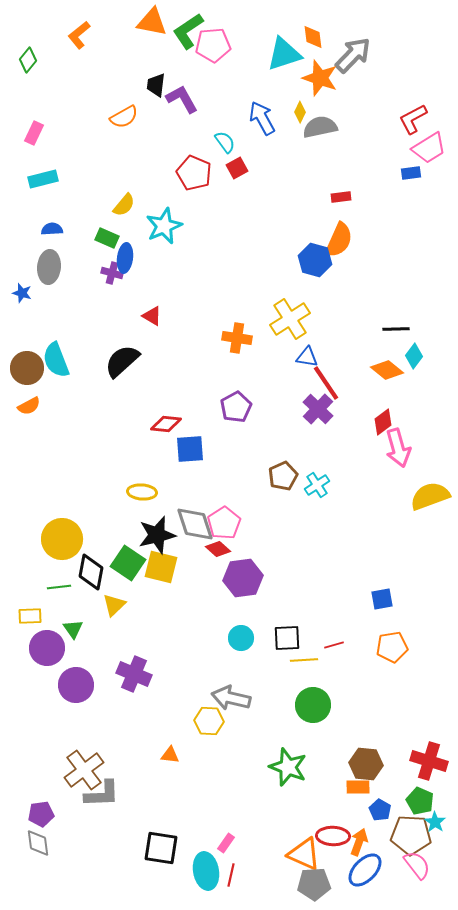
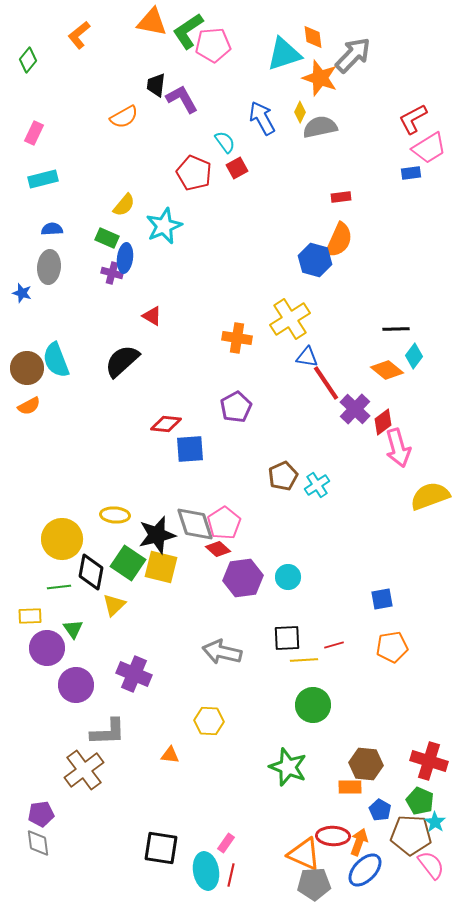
purple cross at (318, 409): moved 37 px right
yellow ellipse at (142, 492): moved 27 px left, 23 px down
cyan circle at (241, 638): moved 47 px right, 61 px up
gray arrow at (231, 698): moved 9 px left, 46 px up
orange rectangle at (358, 787): moved 8 px left
gray L-shape at (102, 794): moved 6 px right, 62 px up
pink semicircle at (417, 865): moved 14 px right
